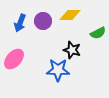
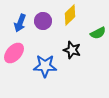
yellow diamond: rotated 45 degrees counterclockwise
pink ellipse: moved 6 px up
blue star: moved 13 px left, 4 px up
